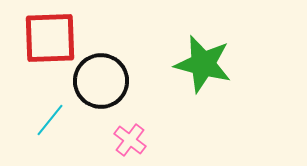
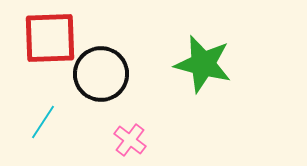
black circle: moved 7 px up
cyan line: moved 7 px left, 2 px down; rotated 6 degrees counterclockwise
